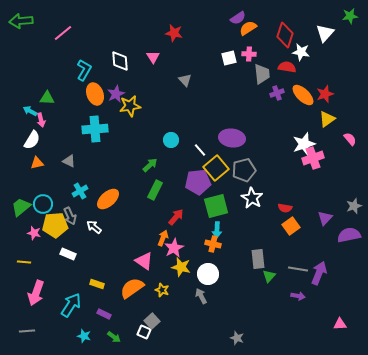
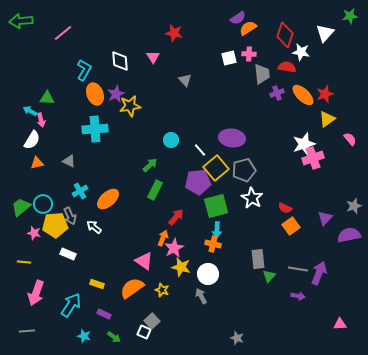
red semicircle at (285, 208): rotated 16 degrees clockwise
